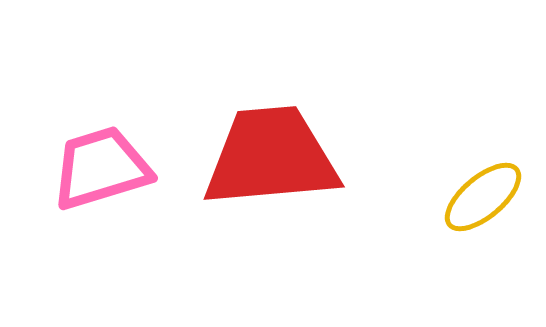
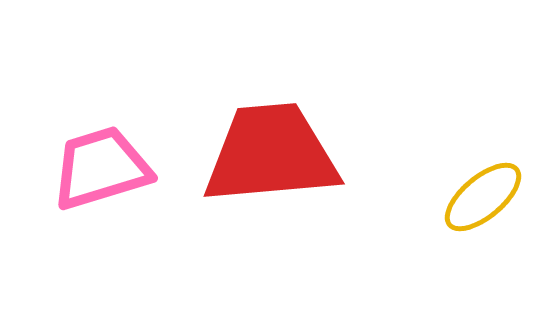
red trapezoid: moved 3 px up
